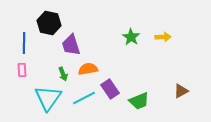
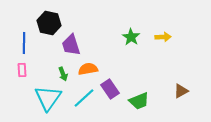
cyan line: rotated 15 degrees counterclockwise
